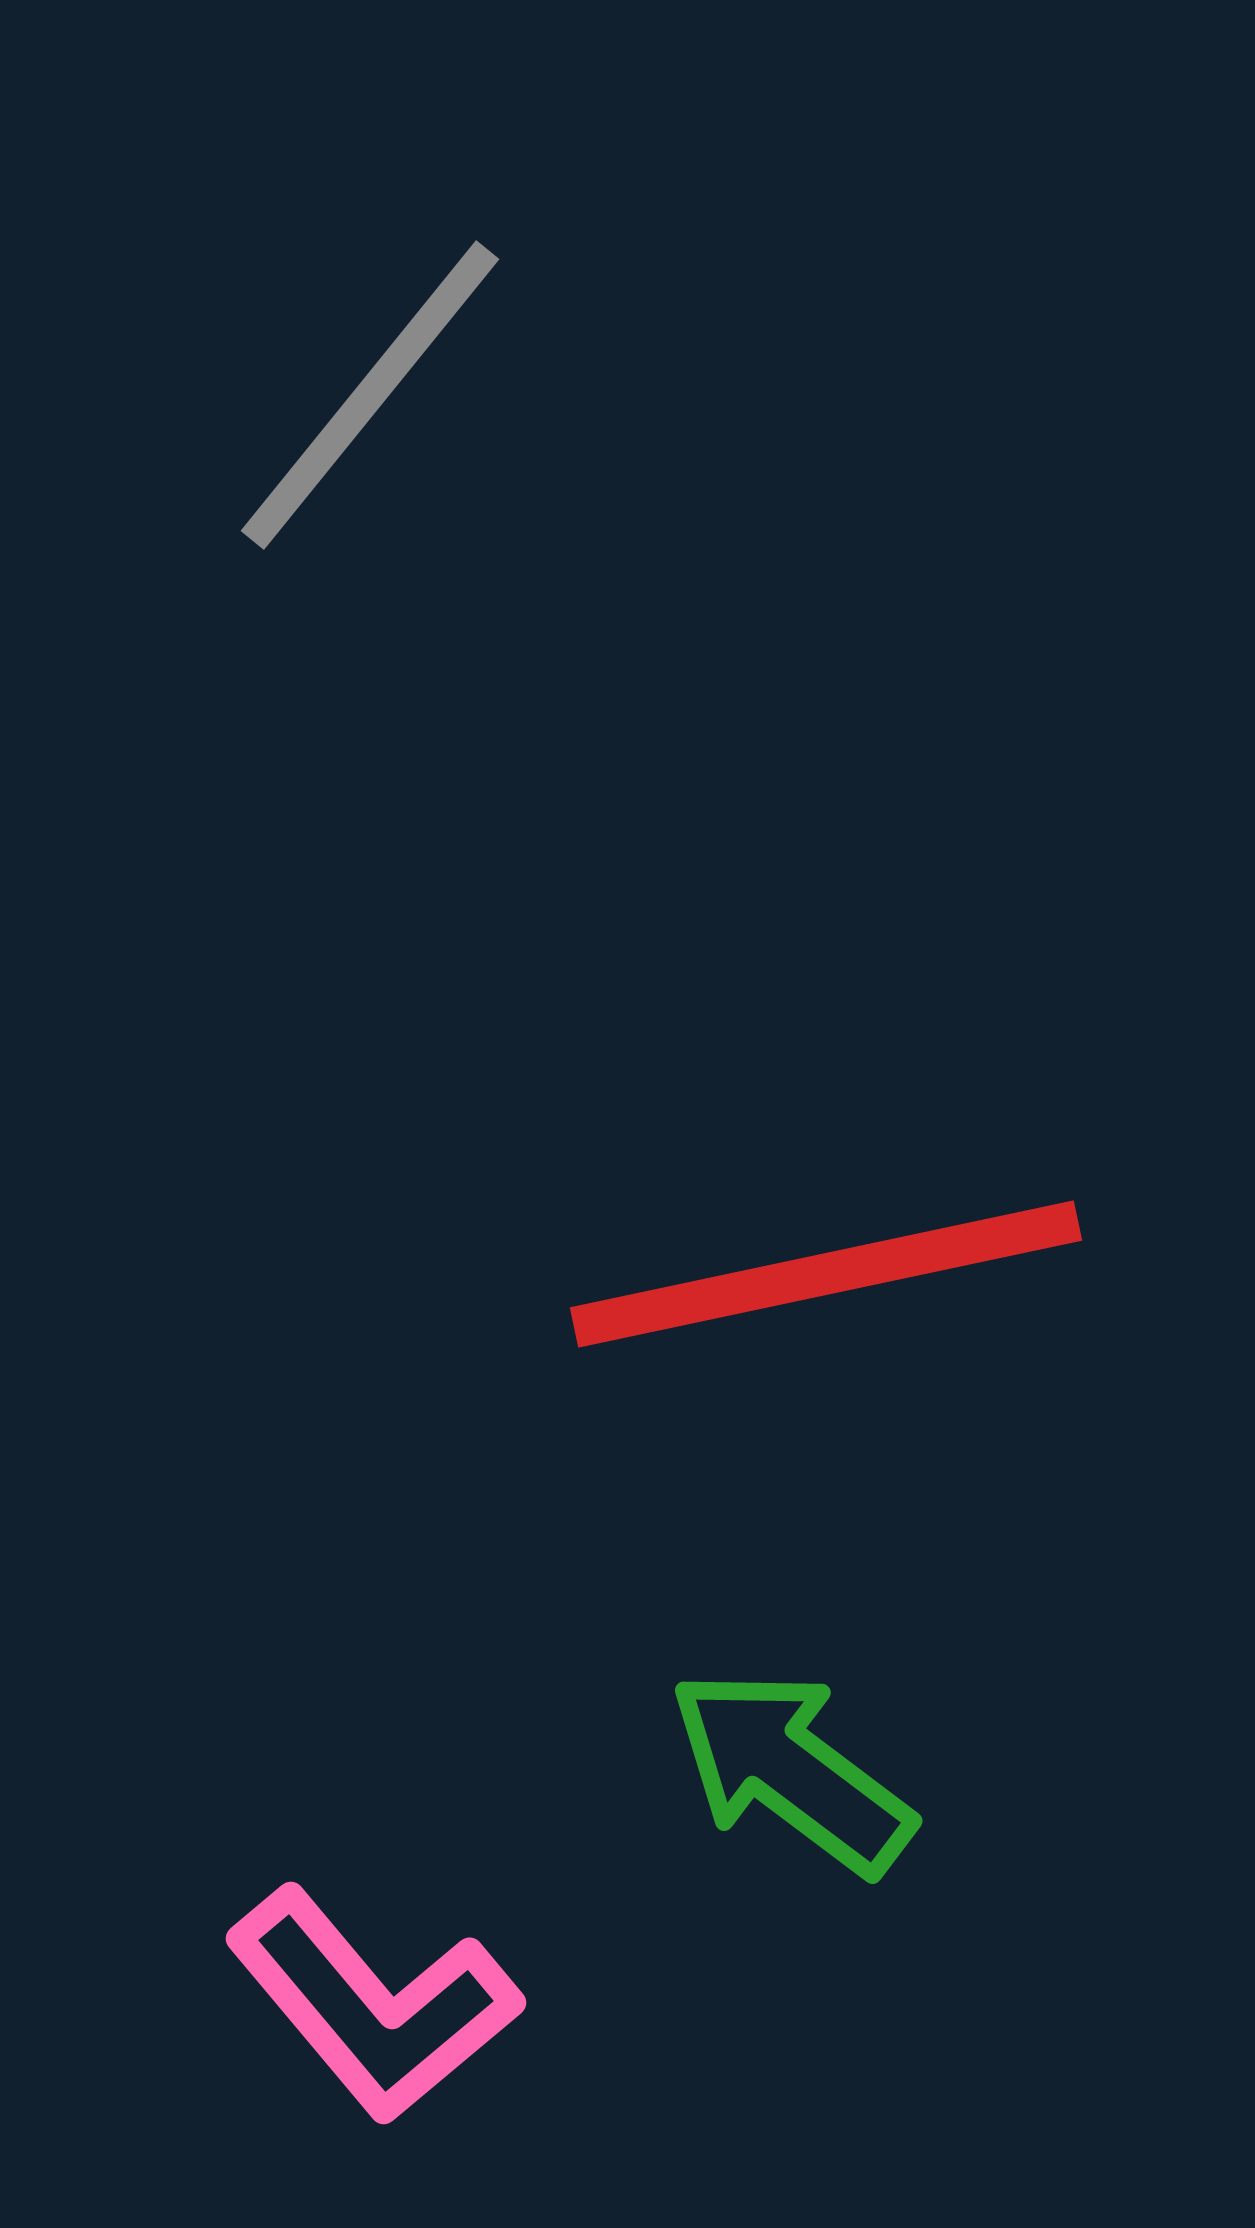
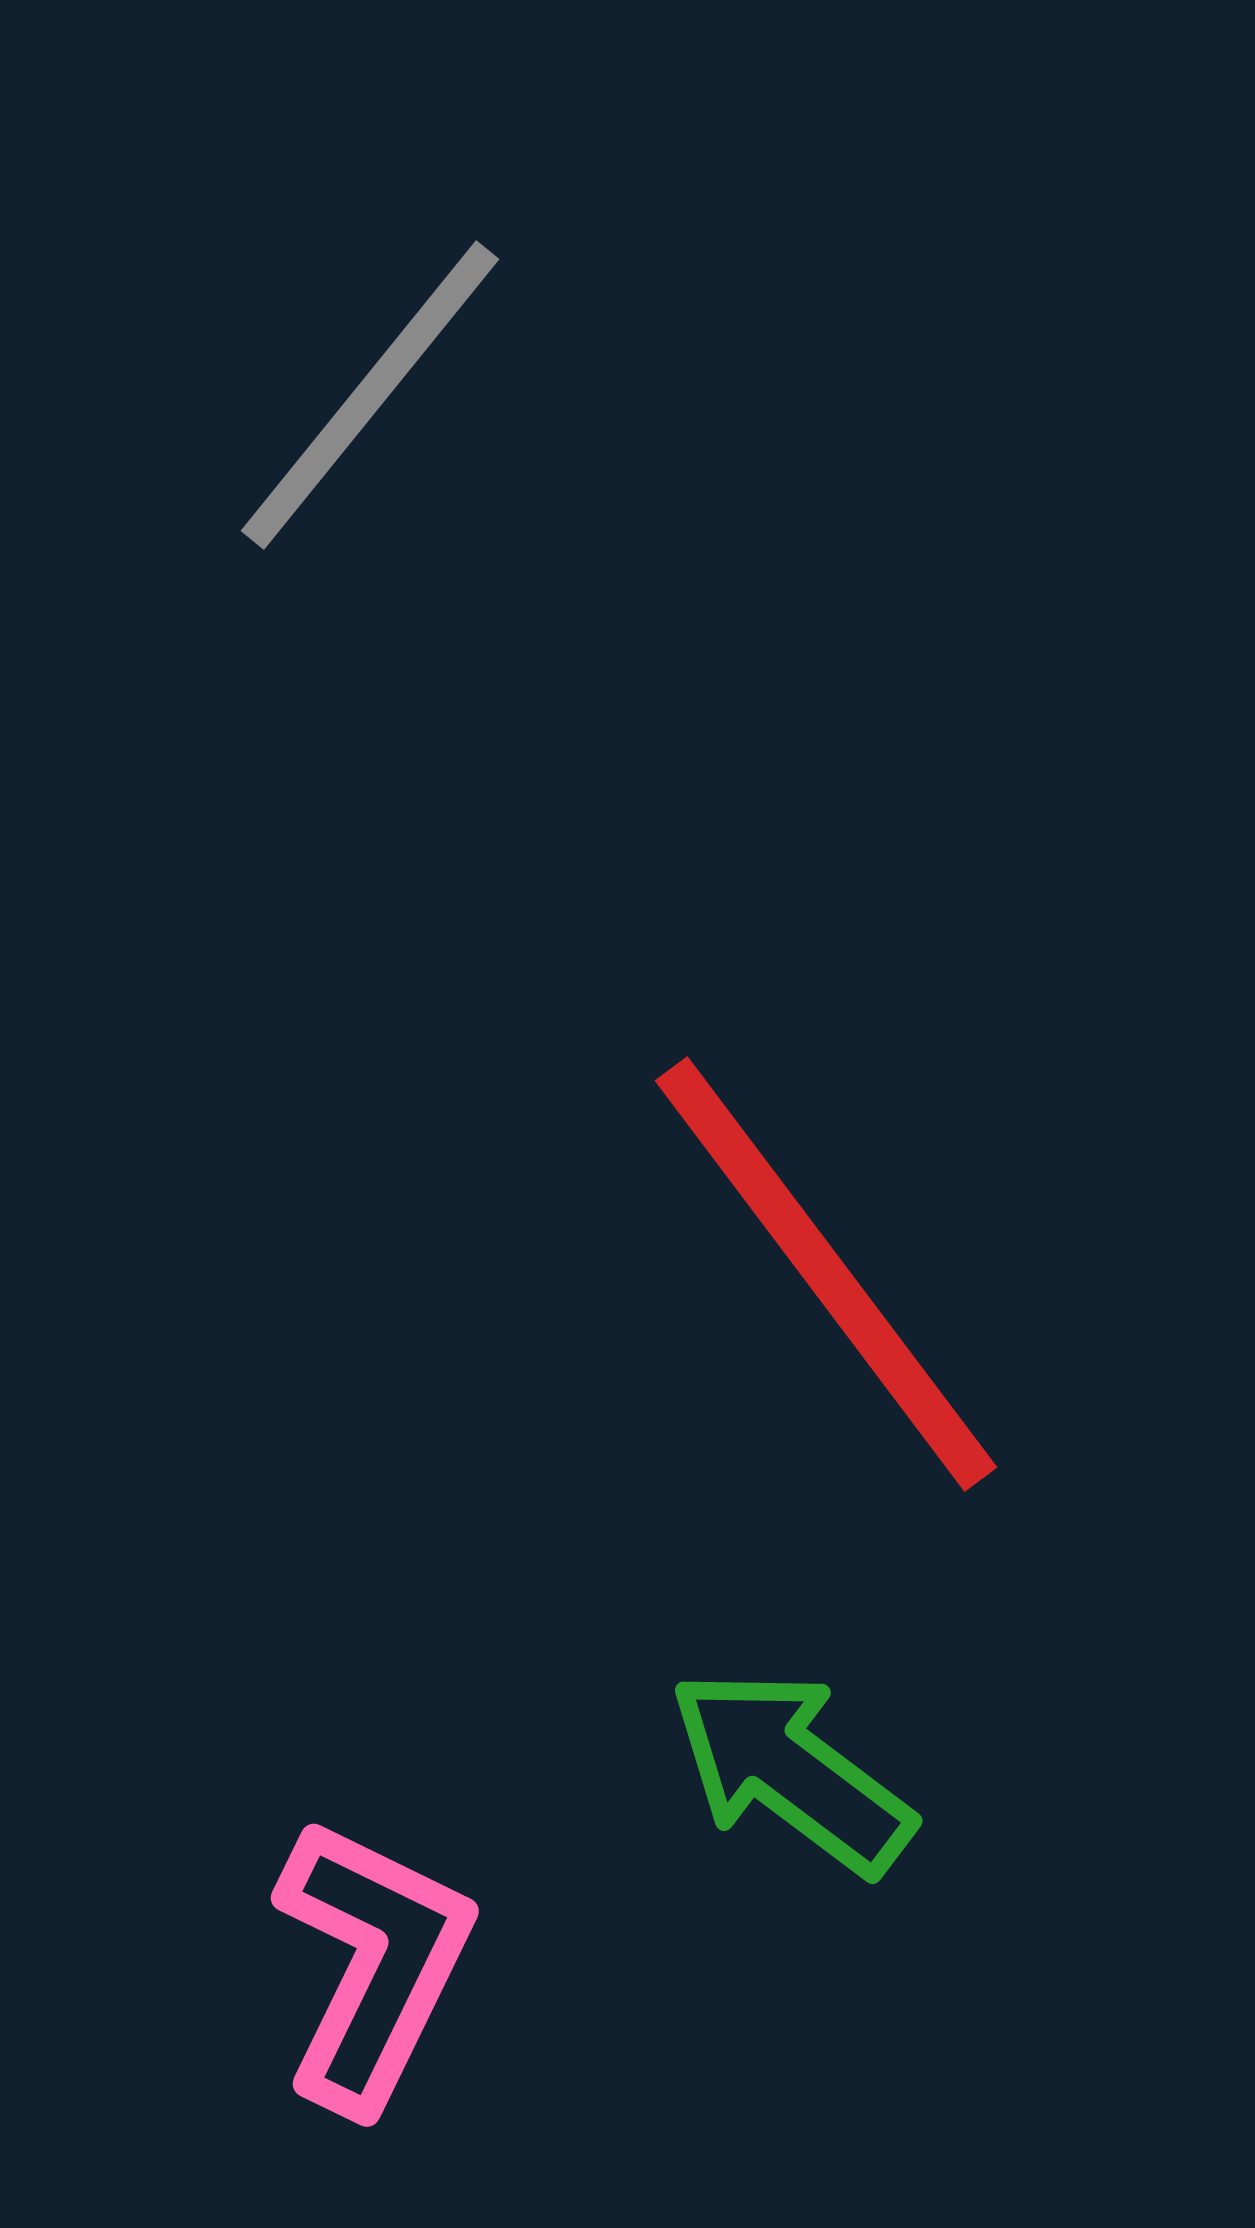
red line: rotated 65 degrees clockwise
pink L-shape: moved 41 px up; rotated 114 degrees counterclockwise
